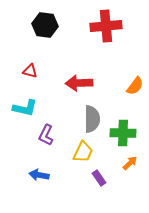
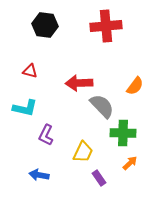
gray semicircle: moved 10 px right, 13 px up; rotated 44 degrees counterclockwise
